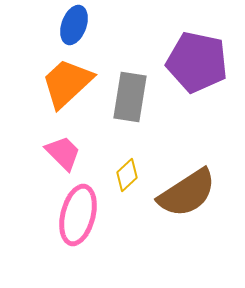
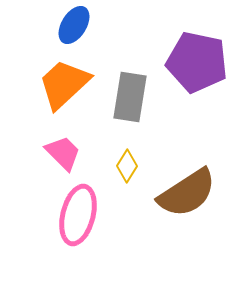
blue ellipse: rotated 12 degrees clockwise
orange trapezoid: moved 3 px left, 1 px down
yellow diamond: moved 9 px up; rotated 16 degrees counterclockwise
